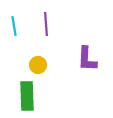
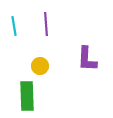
yellow circle: moved 2 px right, 1 px down
